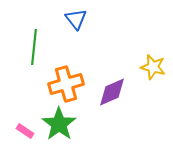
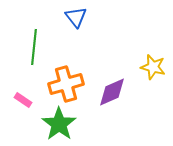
blue triangle: moved 2 px up
pink rectangle: moved 2 px left, 31 px up
